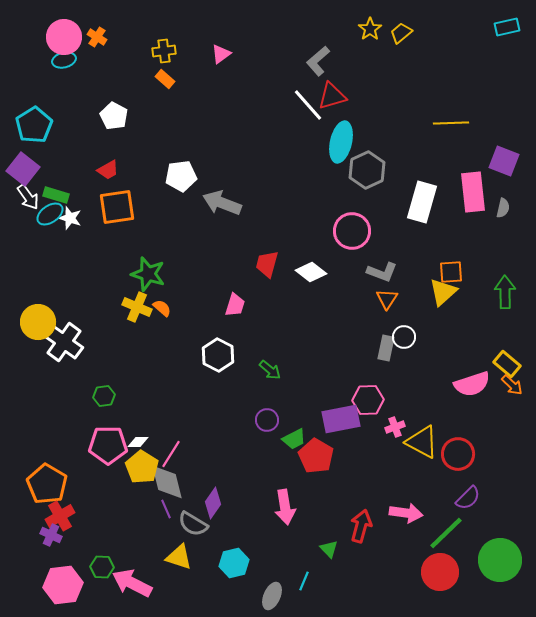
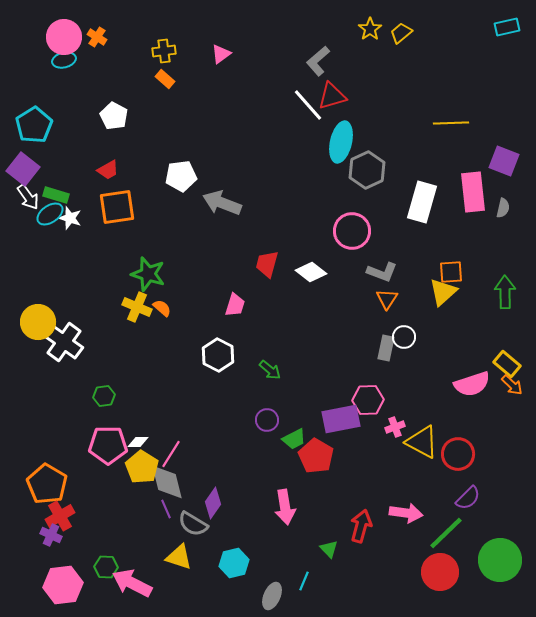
green hexagon at (102, 567): moved 4 px right
